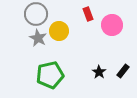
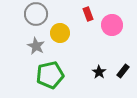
yellow circle: moved 1 px right, 2 px down
gray star: moved 2 px left, 8 px down
